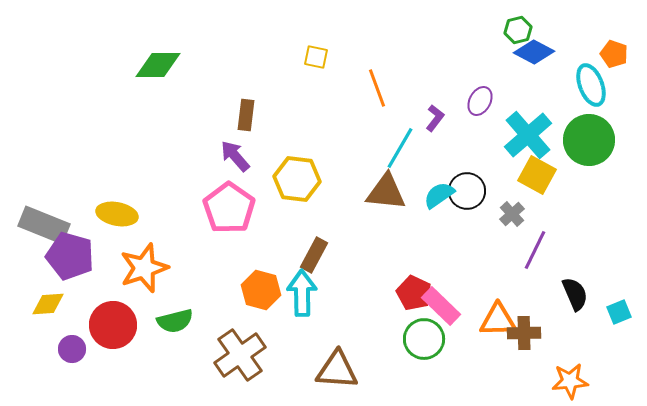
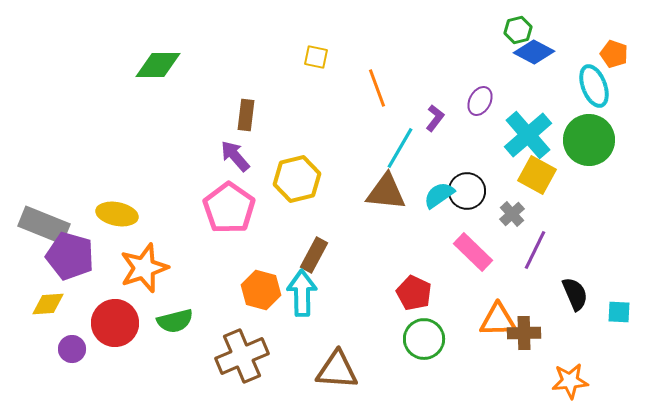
cyan ellipse at (591, 85): moved 3 px right, 1 px down
yellow hexagon at (297, 179): rotated 21 degrees counterclockwise
pink rectangle at (441, 306): moved 32 px right, 54 px up
cyan square at (619, 312): rotated 25 degrees clockwise
red circle at (113, 325): moved 2 px right, 2 px up
brown cross at (240, 355): moved 2 px right, 1 px down; rotated 12 degrees clockwise
